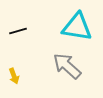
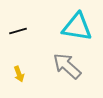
yellow arrow: moved 5 px right, 2 px up
